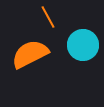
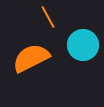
orange semicircle: moved 1 px right, 4 px down
